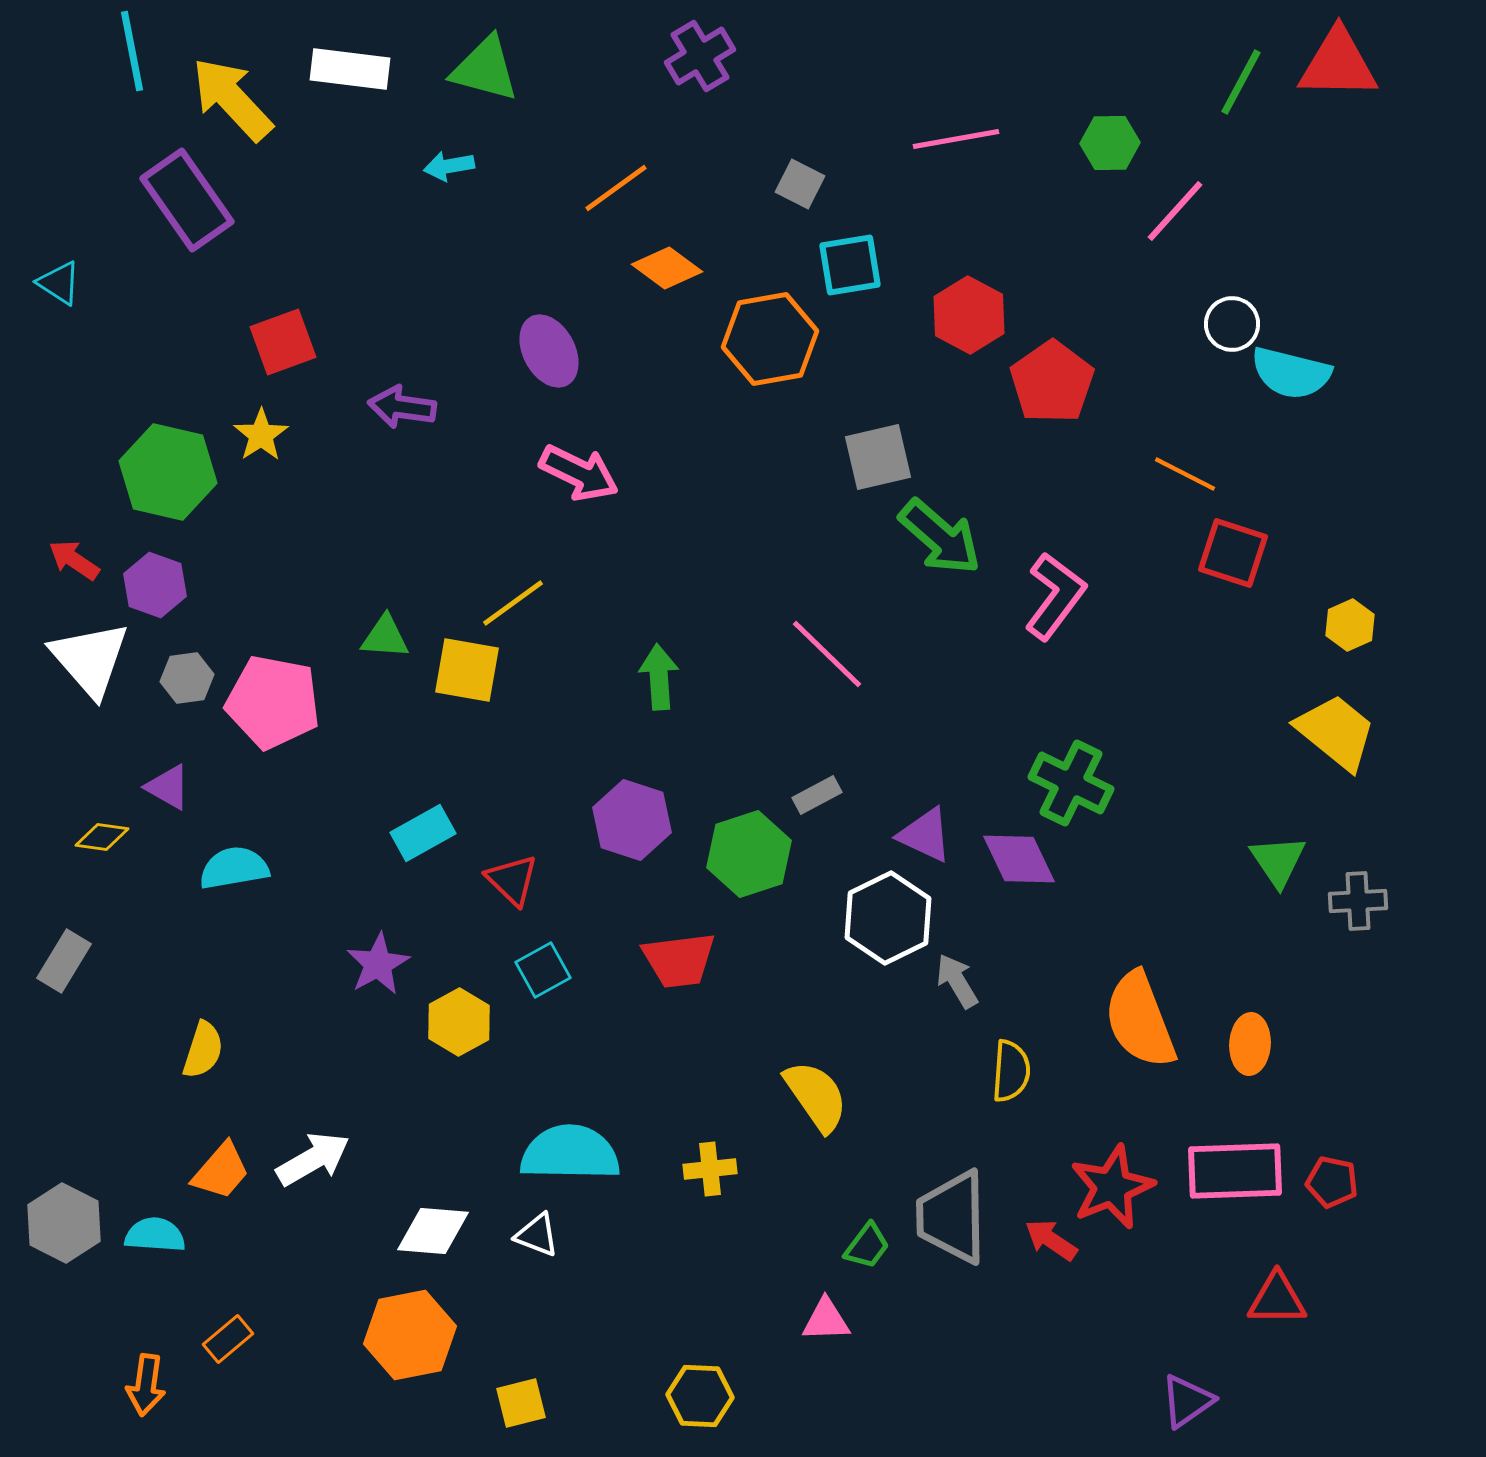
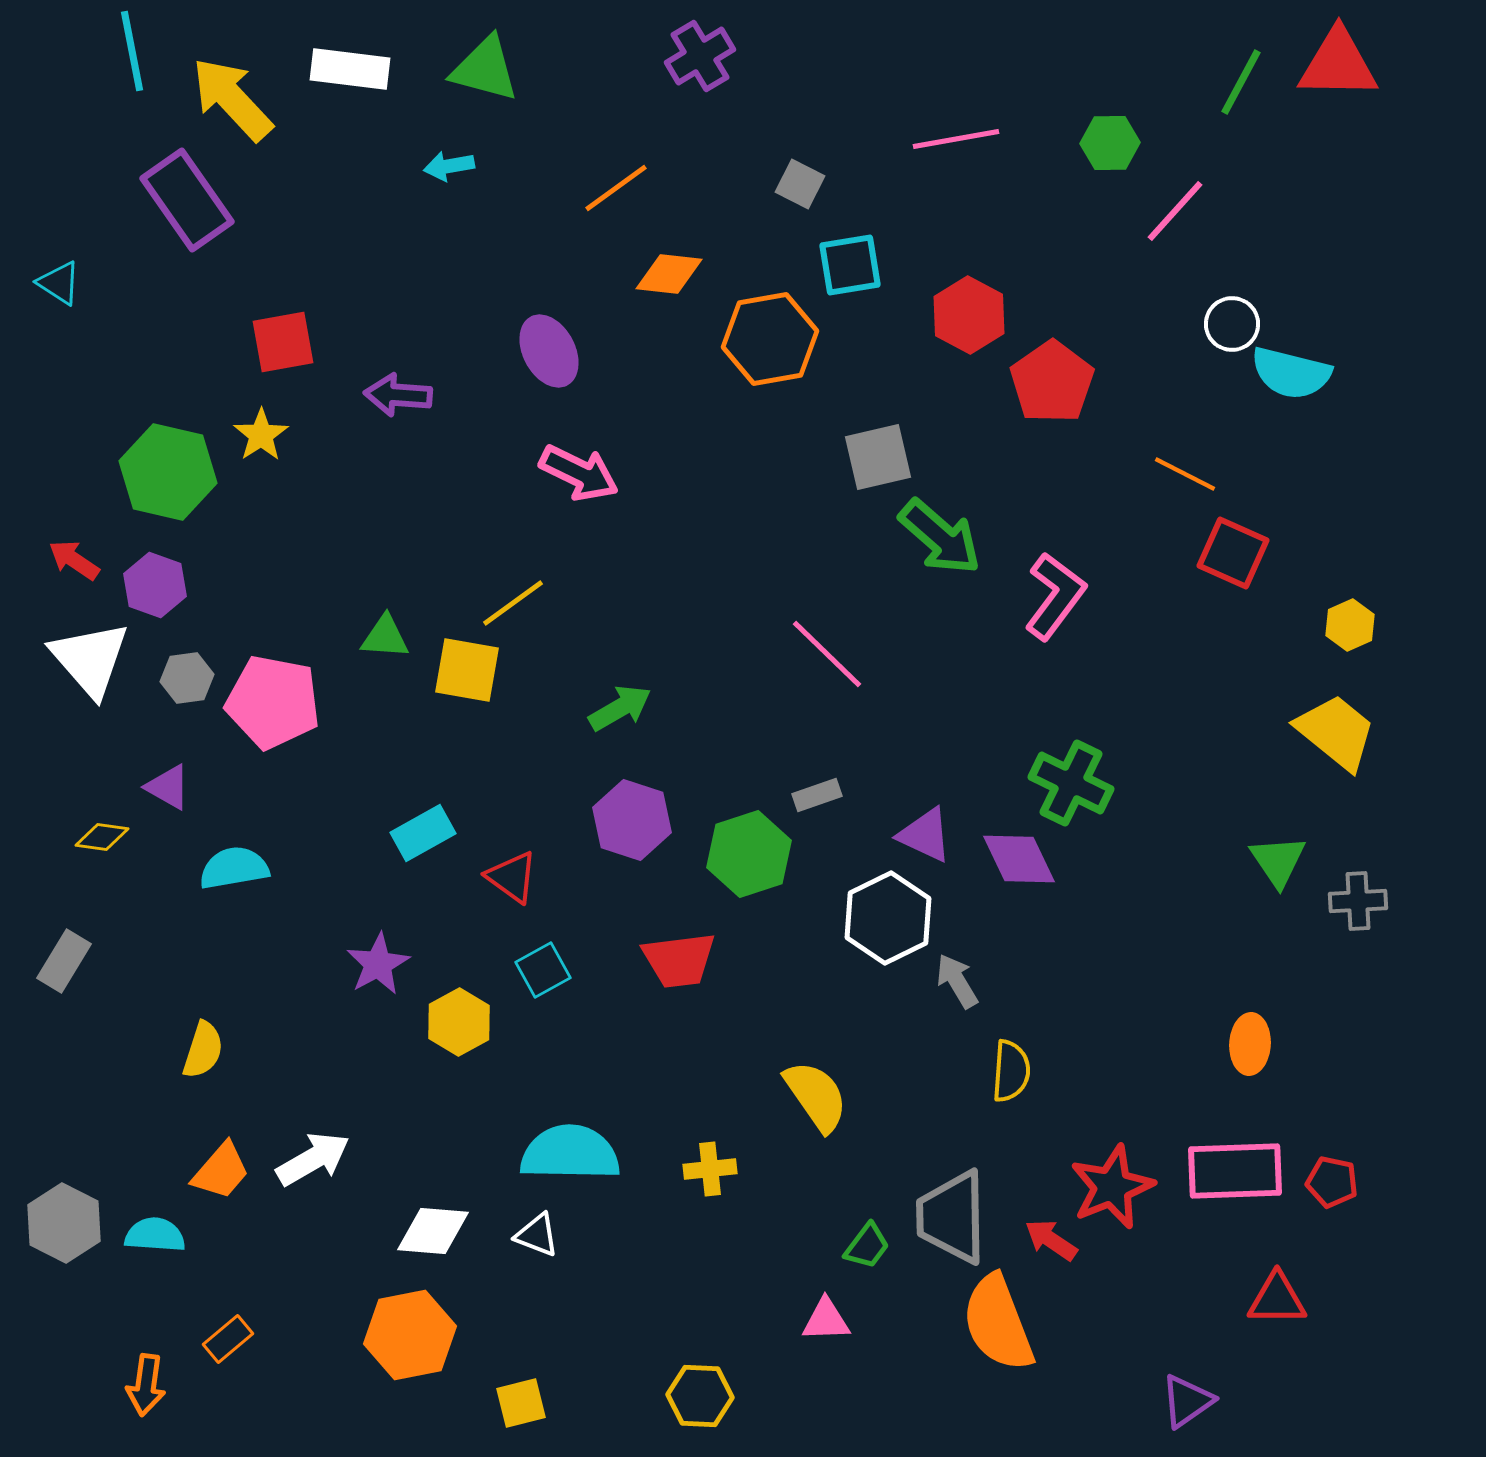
orange diamond at (667, 268): moved 2 px right, 6 px down; rotated 30 degrees counterclockwise
red square at (283, 342): rotated 10 degrees clockwise
purple arrow at (402, 407): moved 4 px left, 12 px up; rotated 4 degrees counterclockwise
red square at (1233, 553): rotated 6 degrees clockwise
green arrow at (659, 677): moved 39 px left, 31 px down; rotated 64 degrees clockwise
gray rectangle at (817, 795): rotated 9 degrees clockwise
red triangle at (512, 880): moved 3 px up; rotated 8 degrees counterclockwise
orange semicircle at (1140, 1020): moved 142 px left, 303 px down
